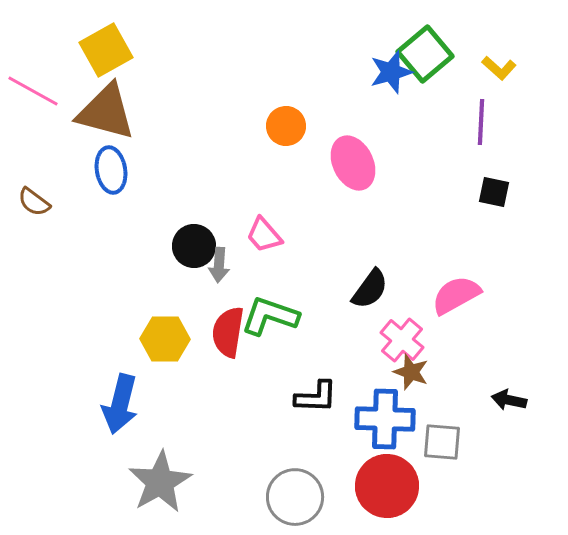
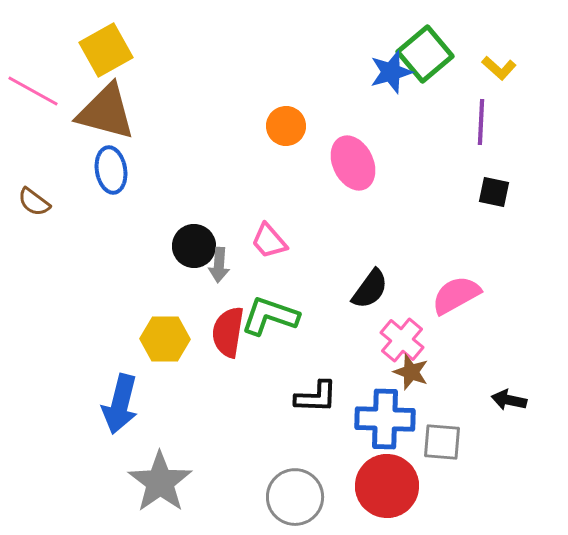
pink trapezoid: moved 5 px right, 6 px down
gray star: rotated 6 degrees counterclockwise
